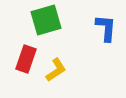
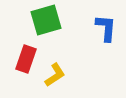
yellow L-shape: moved 1 px left, 5 px down
